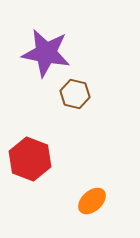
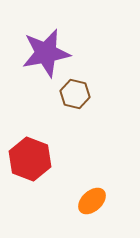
purple star: rotated 21 degrees counterclockwise
